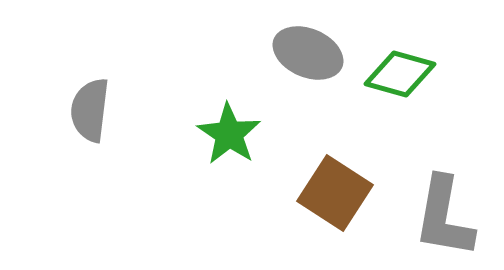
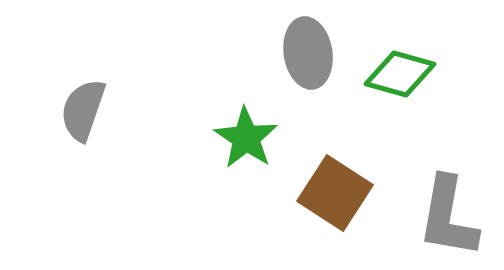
gray ellipse: rotated 58 degrees clockwise
gray semicircle: moved 7 px left; rotated 12 degrees clockwise
green star: moved 17 px right, 4 px down
gray L-shape: moved 4 px right
